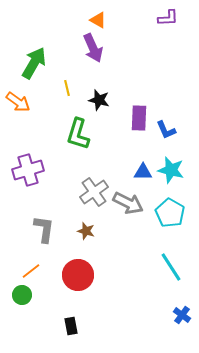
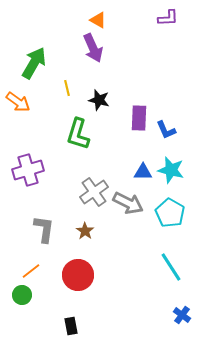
brown star: moved 1 px left; rotated 18 degrees clockwise
